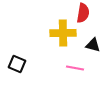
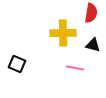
red semicircle: moved 8 px right
